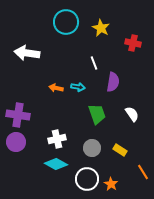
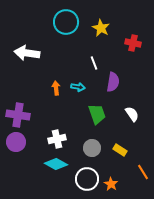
orange arrow: rotated 72 degrees clockwise
